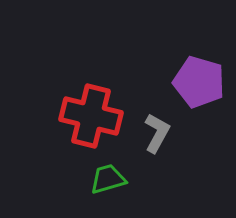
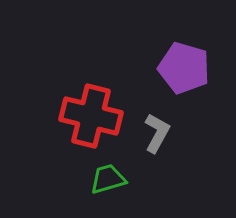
purple pentagon: moved 15 px left, 14 px up
